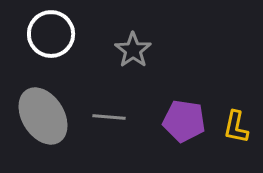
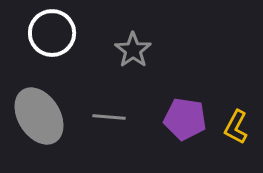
white circle: moved 1 px right, 1 px up
gray ellipse: moved 4 px left
purple pentagon: moved 1 px right, 2 px up
yellow L-shape: rotated 16 degrees clockwise
